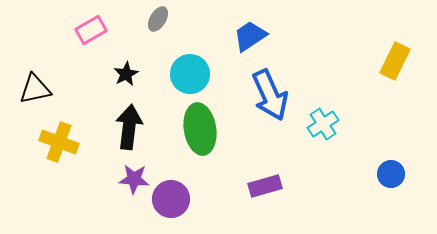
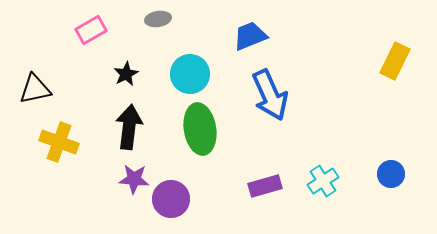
gray ellipse: rotated 50 degrees clockwise
blue trapezoid: rotated 12 degrees clockwise
cyan cross: moved 57 px down
